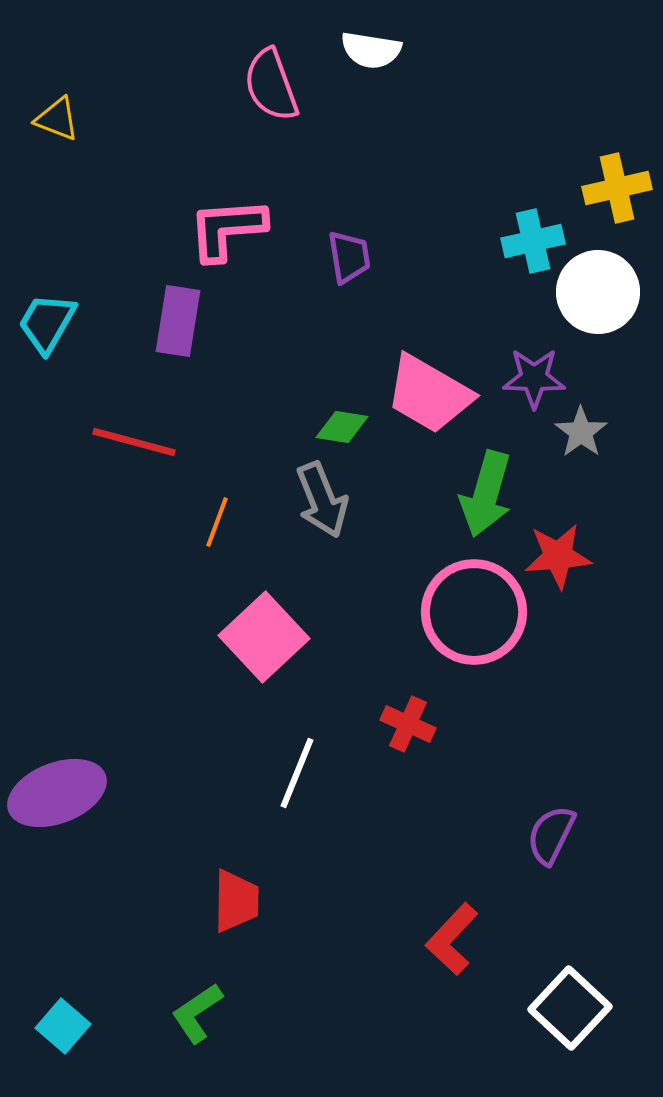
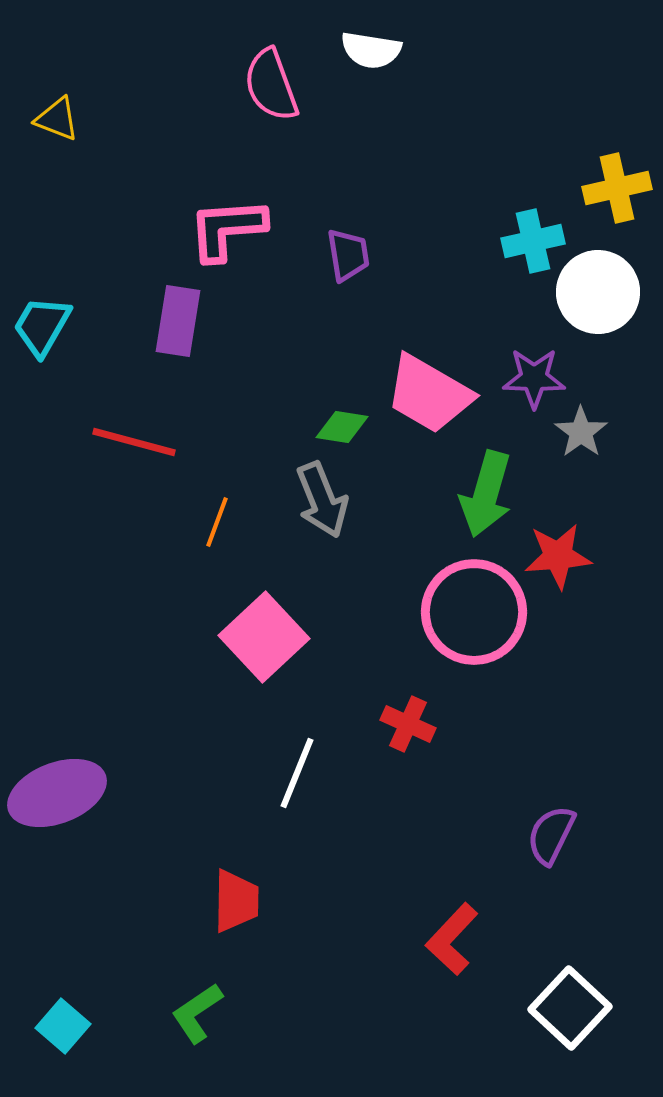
purple trapezoid: moved 1 px left, 2 px up
cyan trapezoid: moved 5 px left, 3 px down
